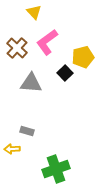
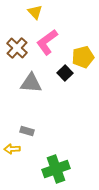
yellow triangle: moved 1 px right
